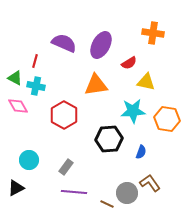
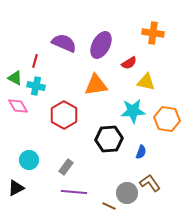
brown line: moved 2 px right, 2 px down
